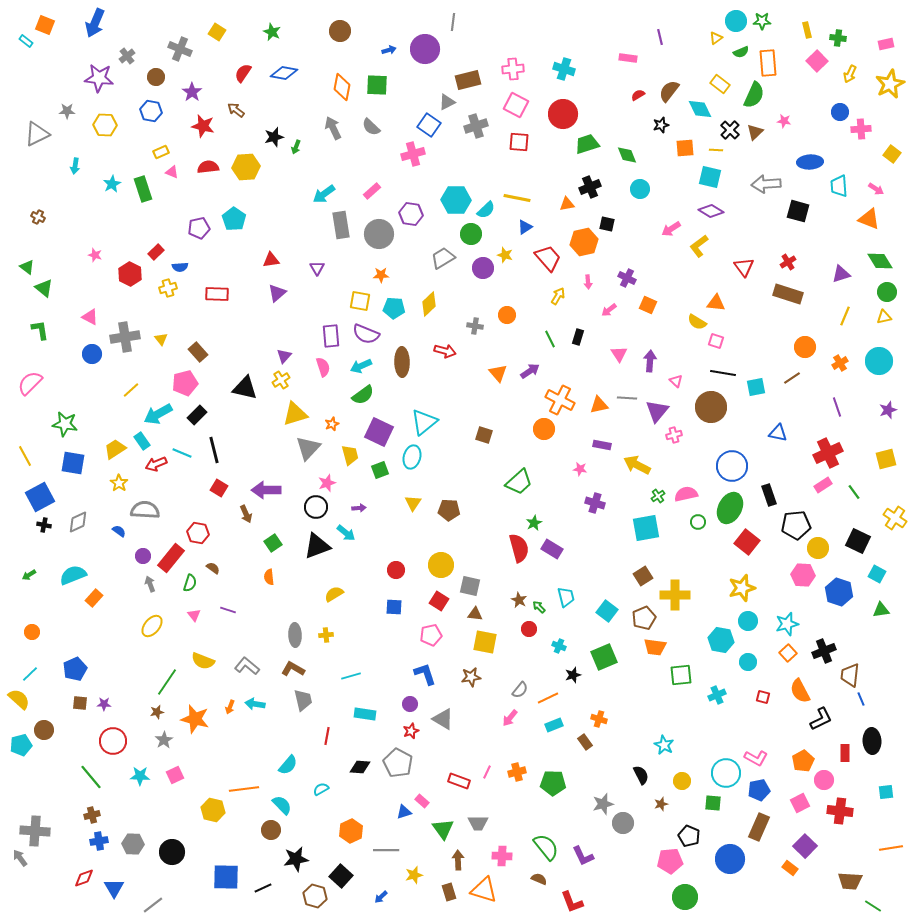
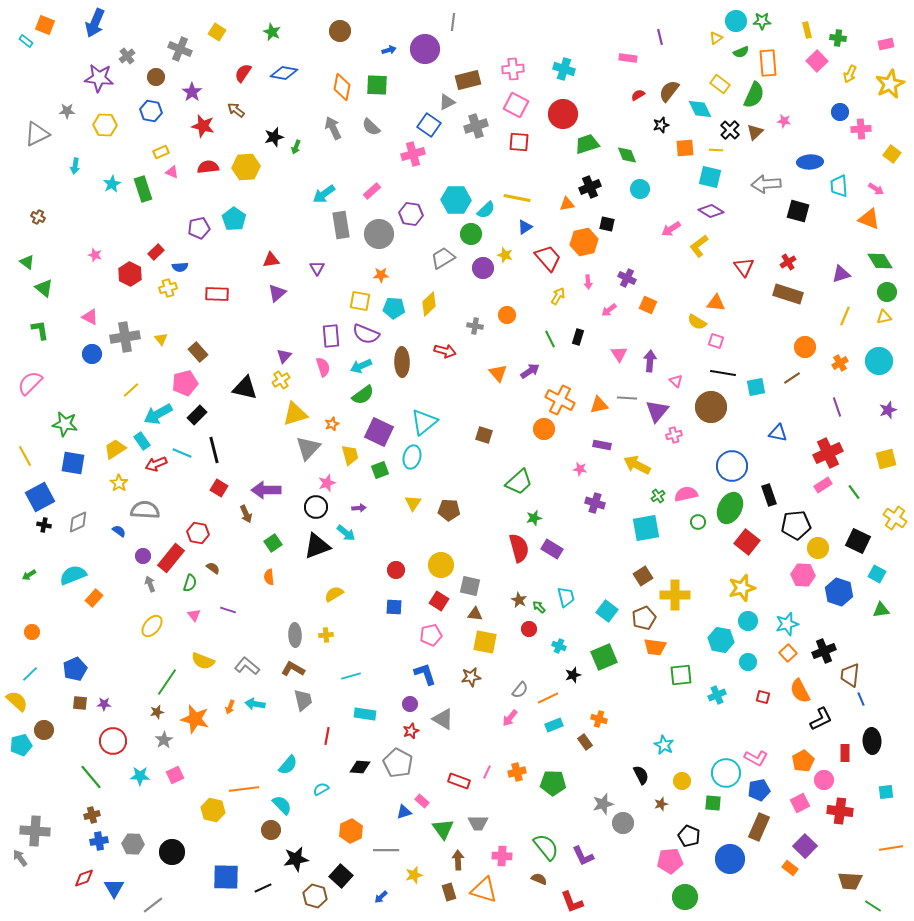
green triangle at (27, 267): moved 5 px up
green star at (534, 523): moved 5 px up; rotated 14 degrees clockwise
yellow semicircle at (19, 699): moved 2 px left, 2 px down
